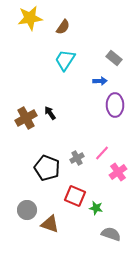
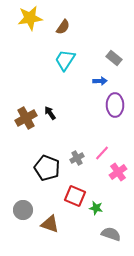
gray circle: moved 4 px left
